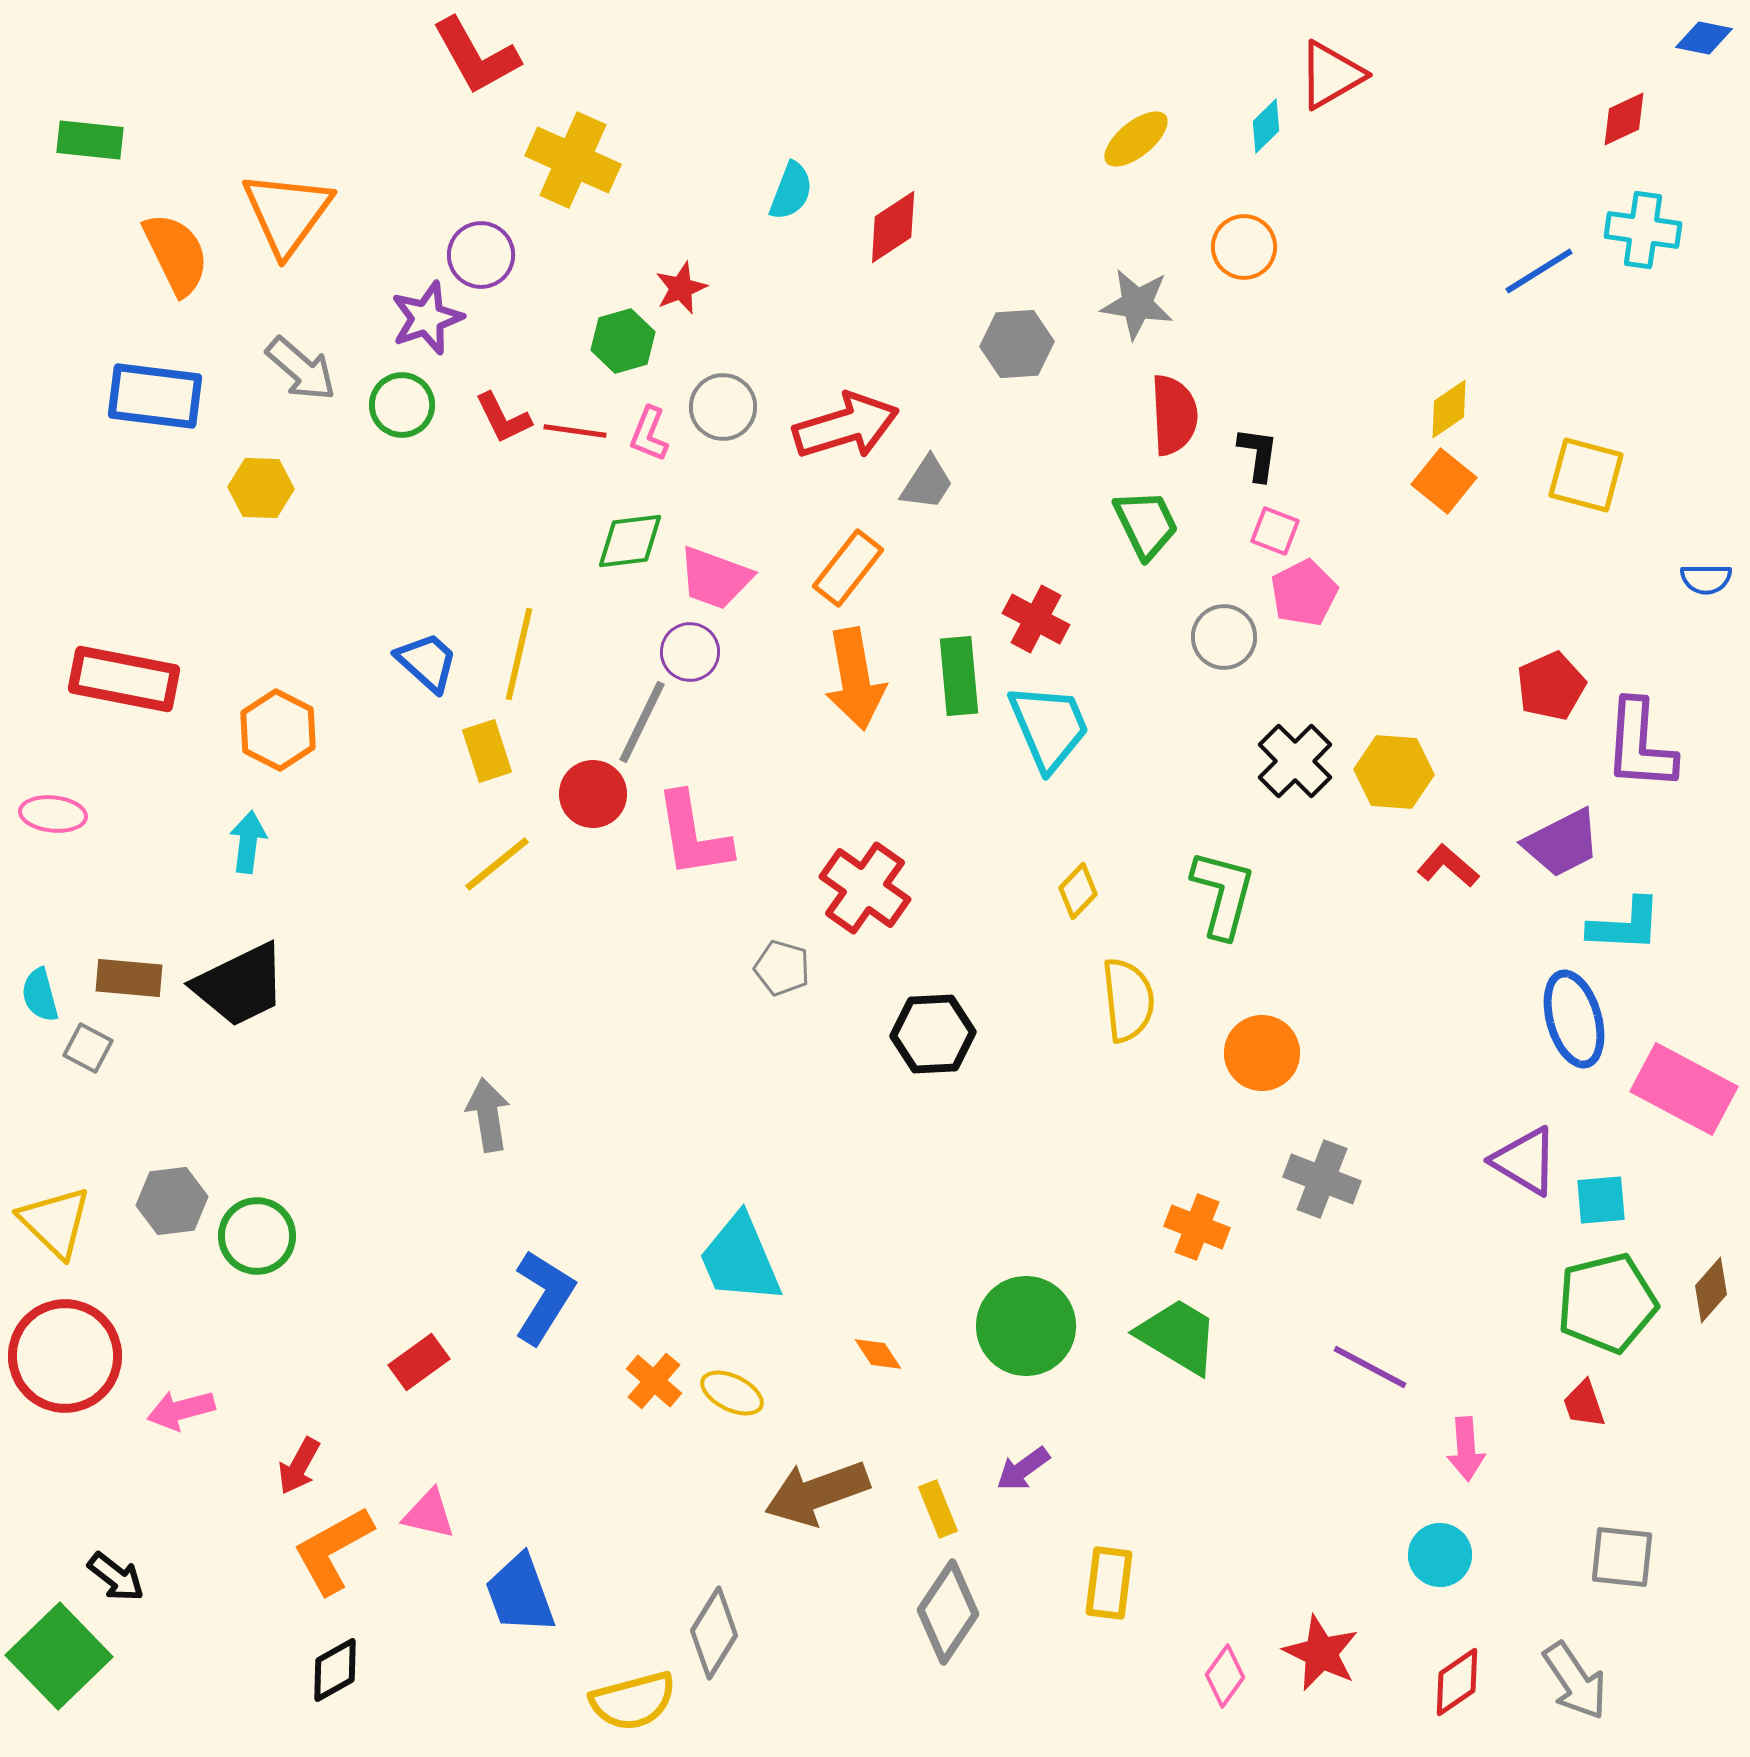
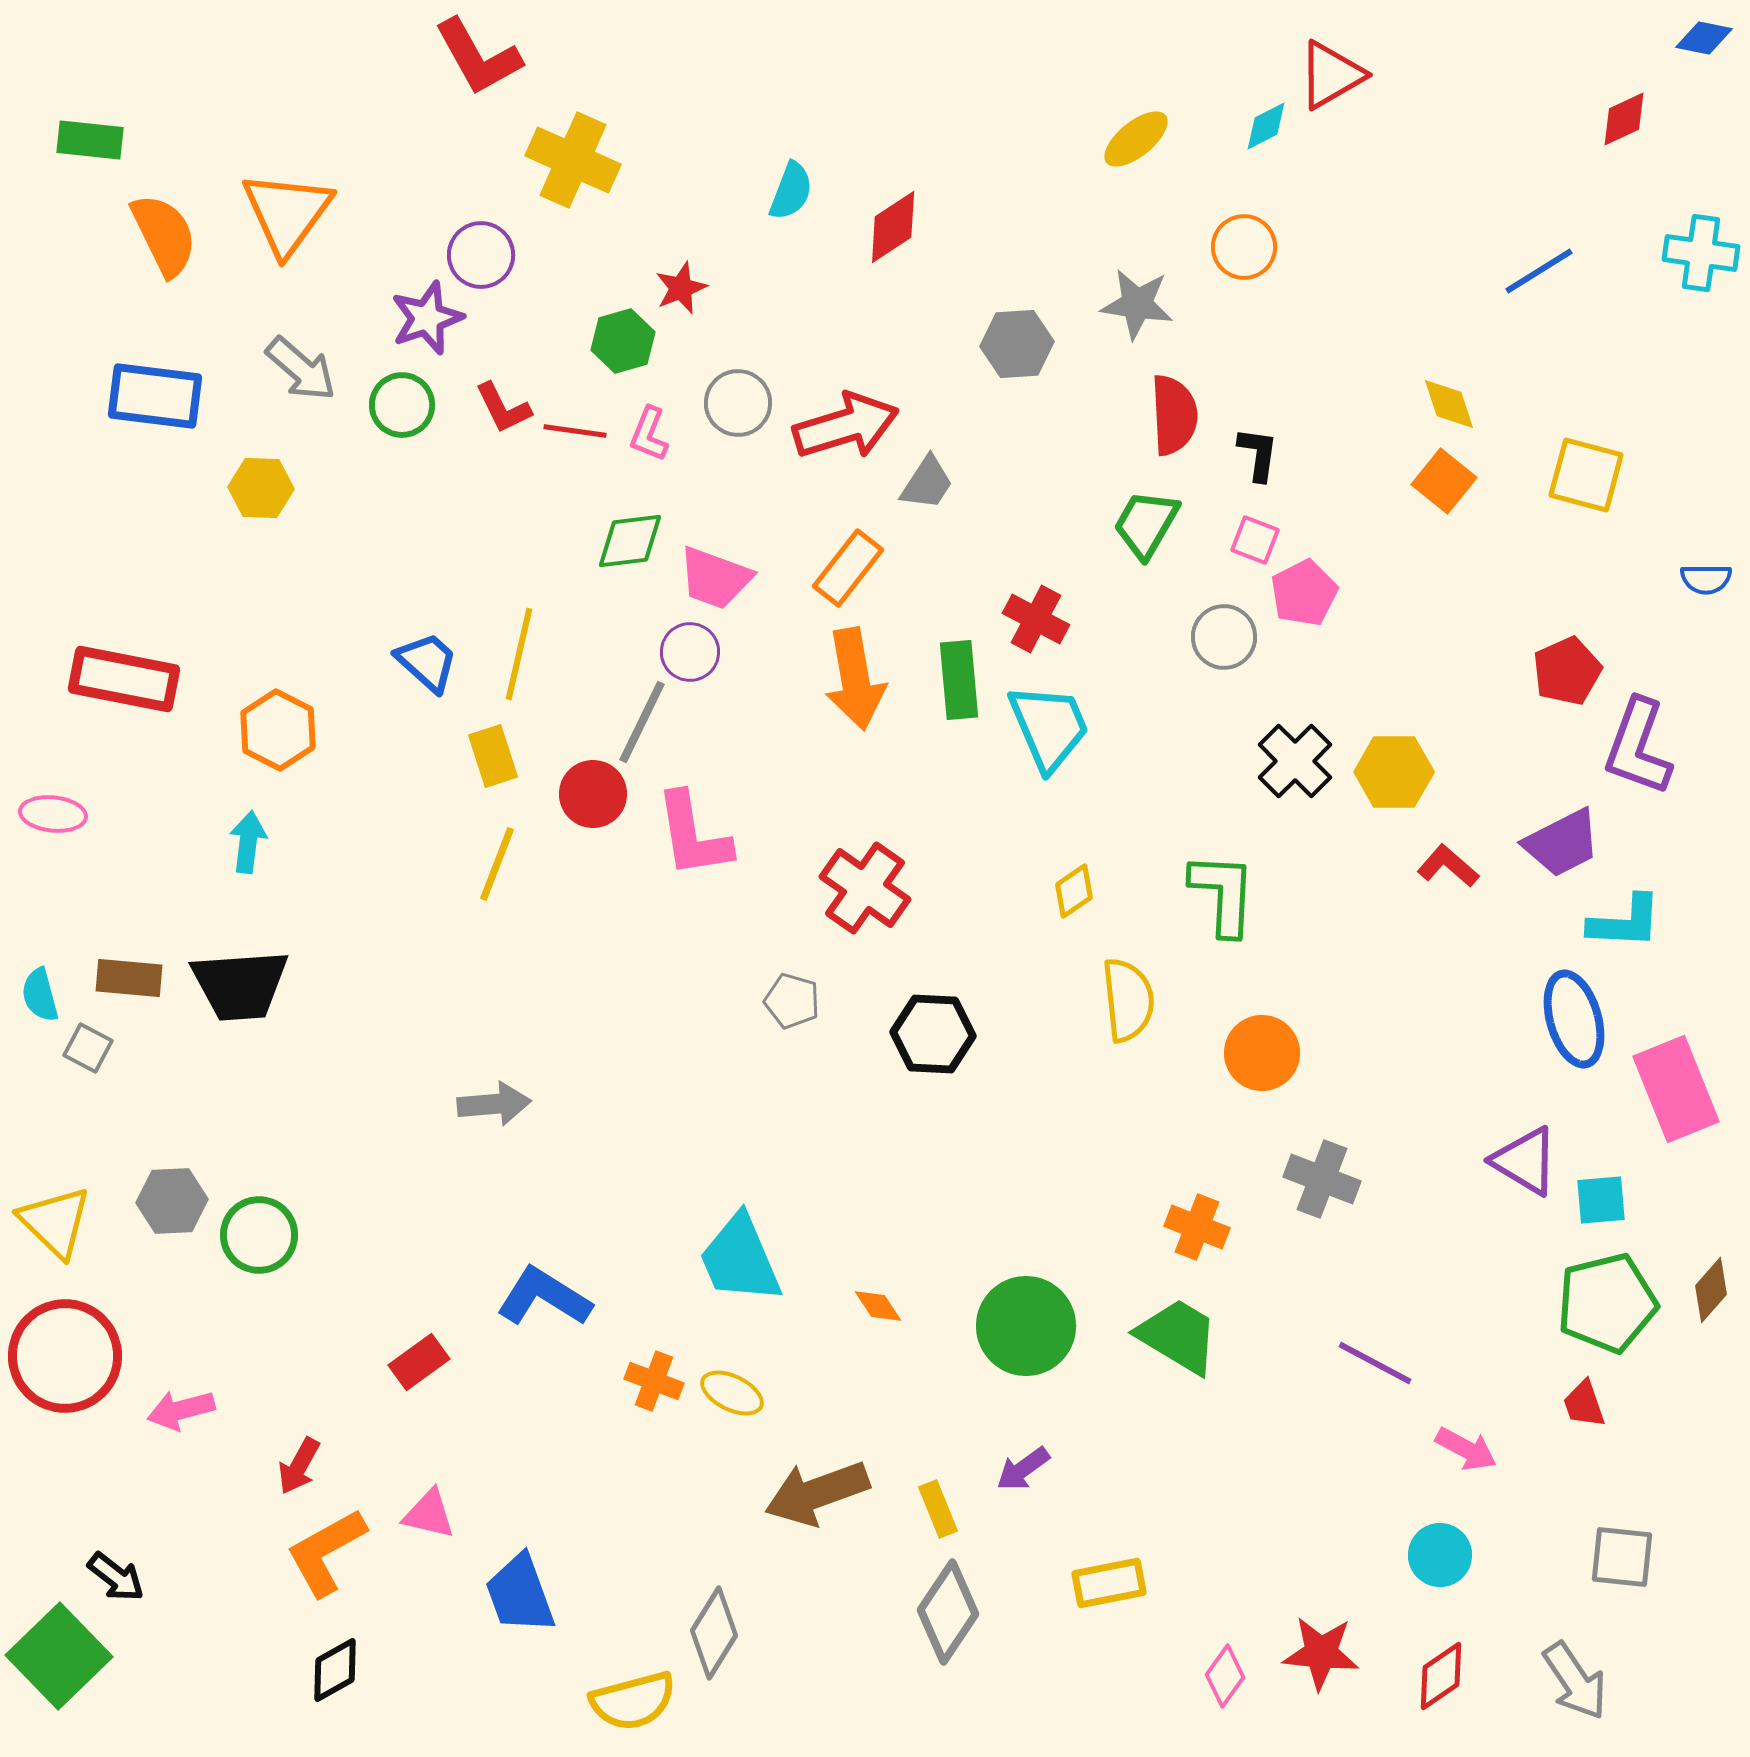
red L-shape at (476, 56): moved 2 px right, 1 px down
cyan diamond at (1266, 126): rotated 18 degrees clockwise
cyan cross at (1643, 230): moved 58 px right, 23 px down
orange semicircle at (176, 254): moved 12 px left, 19 px up
gray circle at (723, 407): moved 15 px right, 4 px up
yellow diamond at (1449, 409): moved 5 px up; rotated 74 degrees counterclockwise
red L-shape at (503, 418): moved 10 px up
green trapezoid at (1146, 524): rotated 124 degrees counterclockwise
pink square at (1275, 531): moved 20 px left, 9 px down
green rectangle at (959, 676): moved 4 px down
red pentagon at (1551, 686): moved 16 px right, 15 px up
purple L-shape at (1640, 745): moved 2 px left, 2 px down; rotated 16 degrees clockwise
yellow rectangle at (487, 751): moved 6 px right, 5 px down
yellow hexagon at (1394, 772): rotated 4 degrees counterclockwise
yellow line at (497, 864): rotated 30 degrees counterclockwise
yellow diamond at (1078, 891): moved 4 px left; rotated 12 degrees clockwise
green L-shape at (1223, 894): rotated 12 degrees counterclockwise
cyan L-shape at (1625, 925): moved 3 px up
gray pentagon at (782, 968): moved 10 px right, 33 px down
black trapezoid at (240, 985): rotated 22 degrees clockwise
black hexagon at (933, 1034): rotated 6 degrees clockwise
pink rectangle at (1684, 1089): moved 8 px left; rotated 40 degrees clockwise
gray arrow at (488, 1115): moved 6 px right, 11 px up; rotated 94 degrees clockwise
gray hexagon at (172, 1201): rotated 4 degrees clockwise
green circle at (257, 1236): moved 2 px right, 1 px up
blue L-shape at (544, 1297): rotated 90 degrees counterclockwise
orange diamond at (878, 1354): moved 48 px up
purple line at (1370, 1367): moved 5 px right, 4 px up
orange cross at (654, 1381): rotated 20 degrees counterclockwise
pink arrow at (1466, 1449): rotated 58 degrees counterclockwise
orange L-shape at (333, 1550): moved 7 px left, 2 px down
yellow rectangle at (1109, 1583): rotated 72 degrees clockwise
red star at (1321, 1653): rotated 20 degrees counterclockwise
red diamond at (1457, 1682): moved 16 px left, 6 px up
